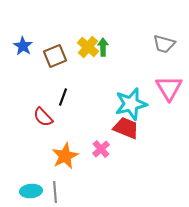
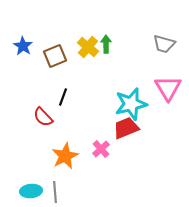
green arrow: moved 3 px right, 3 px up
pink triangle: moved 1 px left
red trapezoid: rotated 44 degrees counterclockwise
